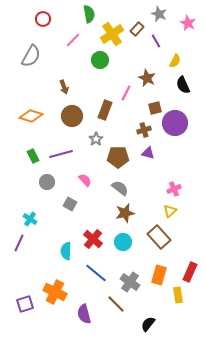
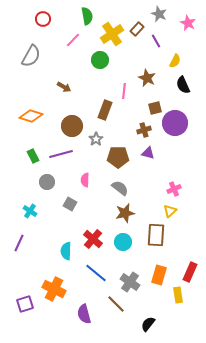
green semicircle at (89, 14): moved 2 px left, 2 px down
brown arrow at (64, 87): rotated 40 degrees counterclockwise
pink line at (126, 93): moved 2 px left, 2 px up; rotated 21 degrees counterclockwise
brown circle at (72, 116): moved 10 px down
pink semicircle at (85, 180): rotated 136 degrees counterclockwise
cyan cross at (30, 219): moved 8 px up
brown rectangle at (159, 237): moved 3 px left, 2 px up; rotated 45 degrees clockwise
orange cross at (55, 292): moved 1 px left, 3 px up
